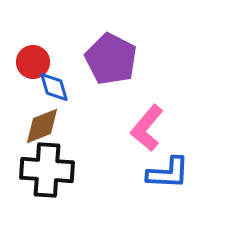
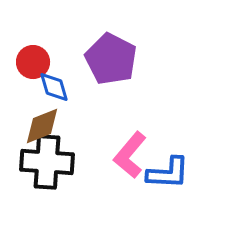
pink L-shape: moved 17 px left, 27 px down
black cross: moved 8 px up
